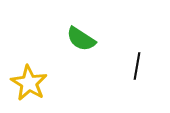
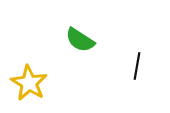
green semicircle: moved 1 px left, 1 px down
